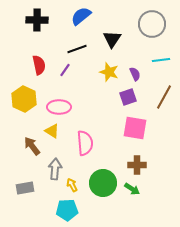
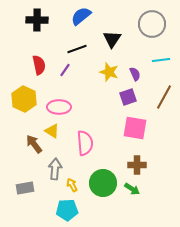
brown arrow: moved 2 px right, 2 px up
